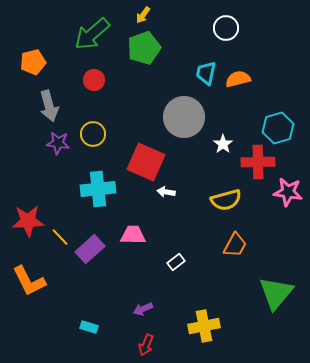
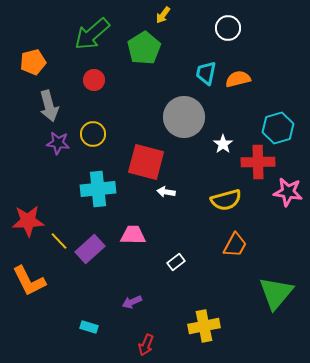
yellow arrow: moved 20 px right
white circle: moved 2 px right
green pentagon: rotated 12 degrees counterclockwise
red square: rotated 9 degrees counterclockwise
yellow line: moved 1 px left, 4 px down
purple arrow: moved 11 px left, 7 px up
